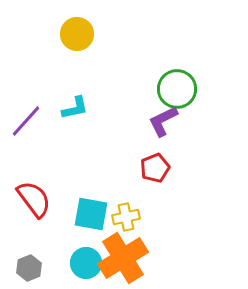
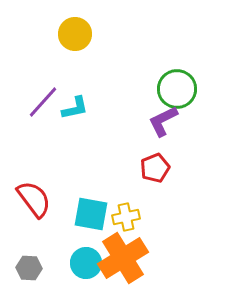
yellow circle: moved 2 px left
purple line: moved 17 px right, 19 px up
gray hexagon: rotated 25 degrees clockwise
